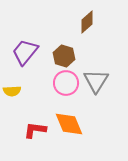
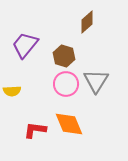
purple trapezoid: moved 7 px up
pink circle: moved 1 px down
